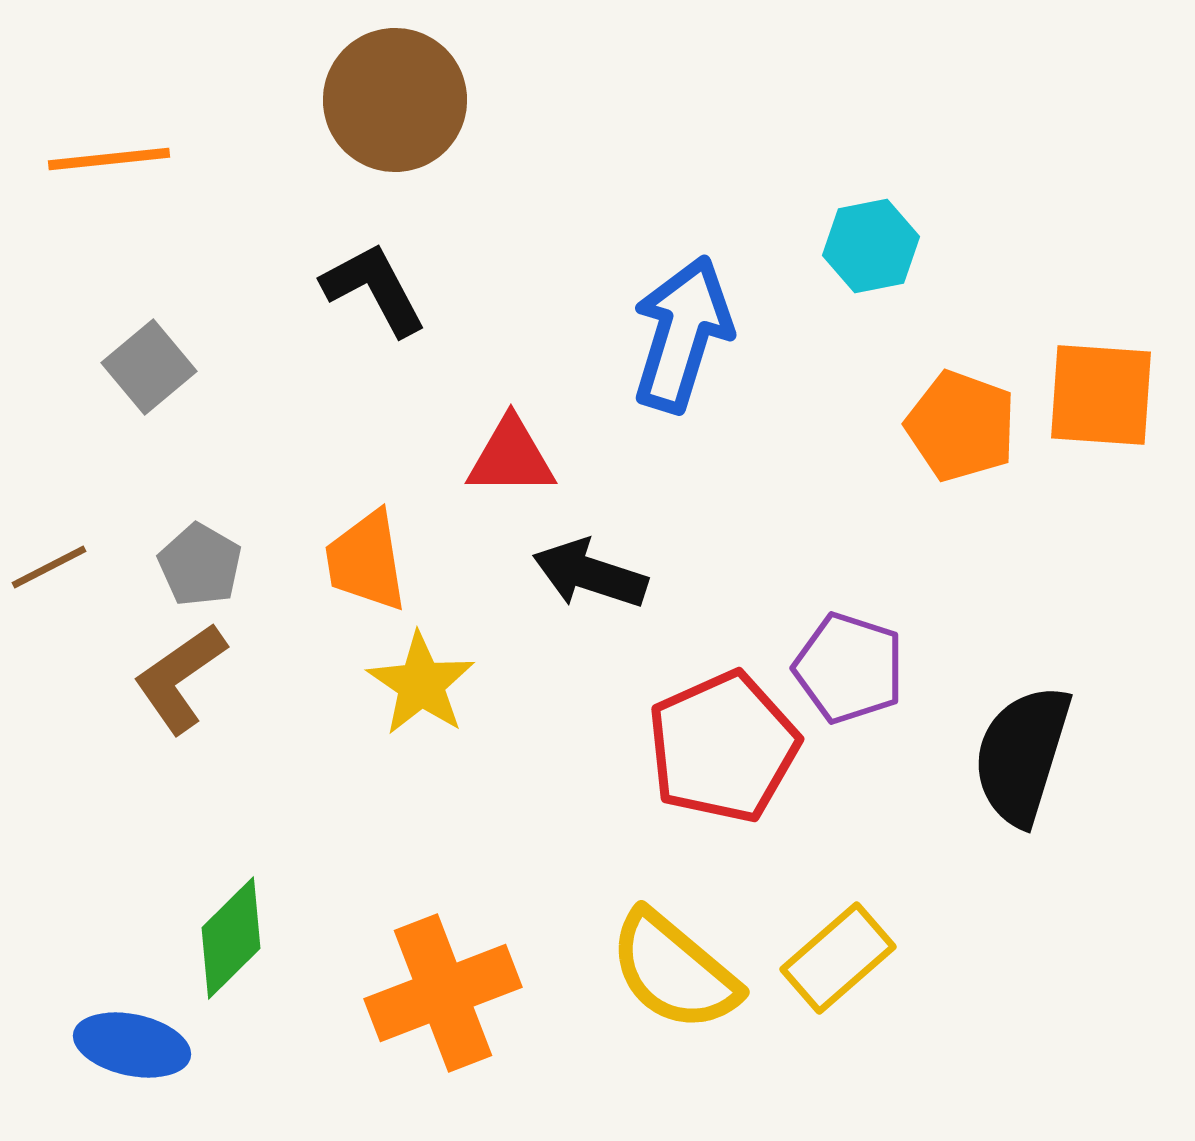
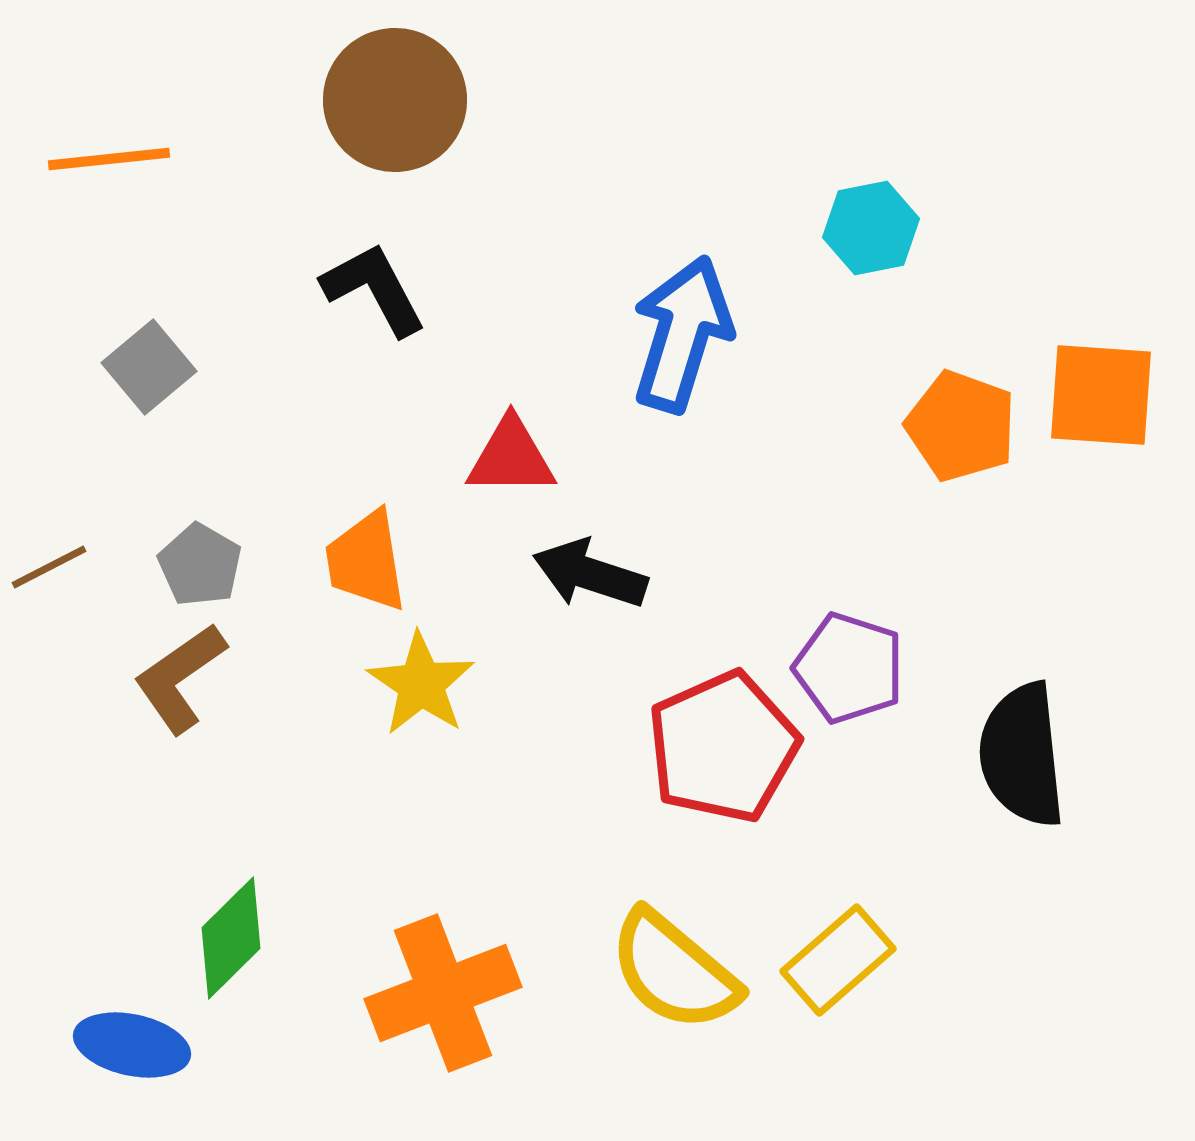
cyan hexagon: moved 18 px up
black semicircle: rotated 23 degrees counterclockwise
yellow rectangle: moved 2 px down
